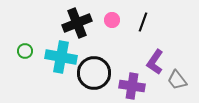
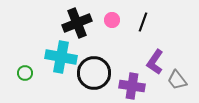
green circle: moved 22 px down
